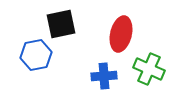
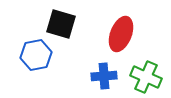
black square: rotated 28 degrees clockwise
red ellipse: rotated 8 degrees clockwise
green cross: moved 3 px left, 8 px down
